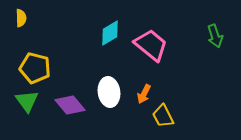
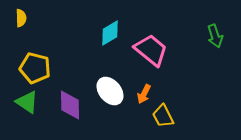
pink trapezoid: moved 5 px down
white ellipse: moved 1 px right, 1 px up; rotated 32 degrees counterclockwise
green triangle: moved 1 px down; rotated 20 degrees counterclockwise
purple diamond: rotated 40 degrees clockwise
